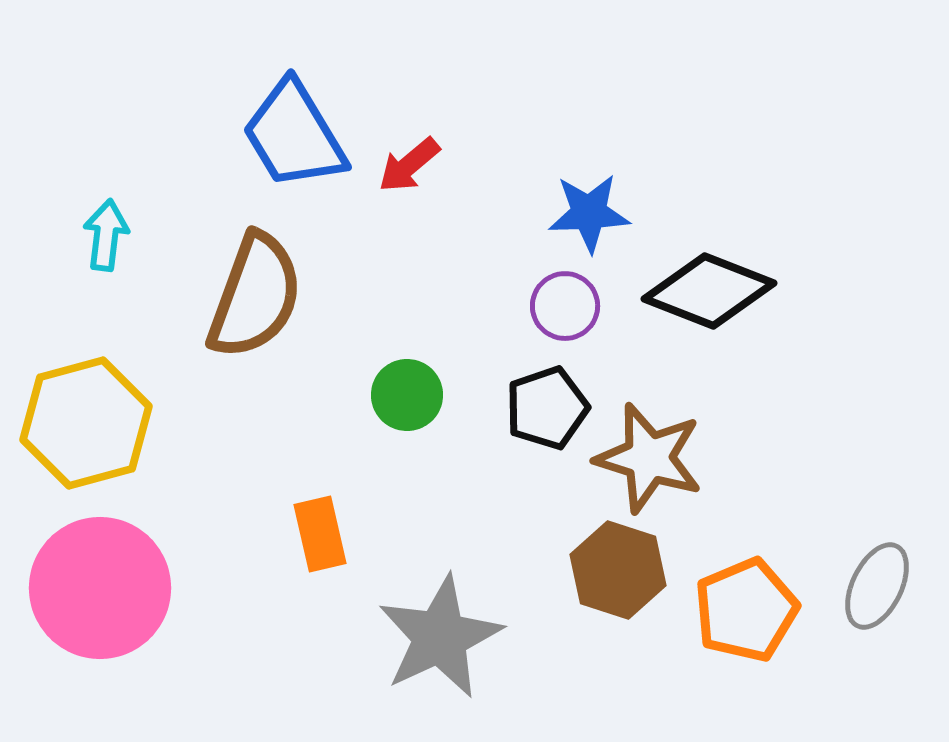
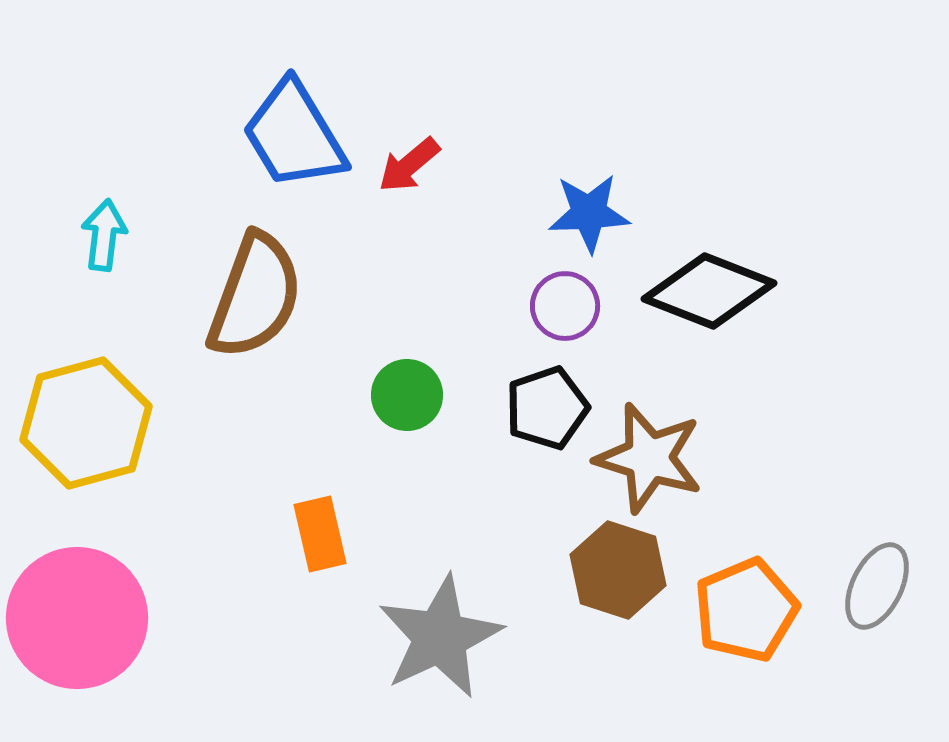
cyan arrow: moved 2 px left
pink circle: moved 23 px left, 30 px down
